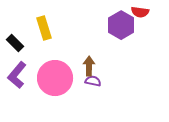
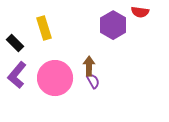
purple hexagon: moved 8 px left
purple semicircle: rotated 49 degrees clockwise
